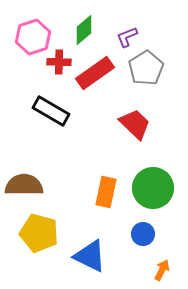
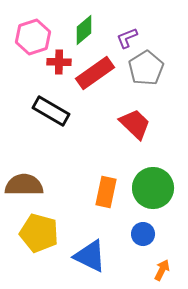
purple L-shape: moved 1 px down
